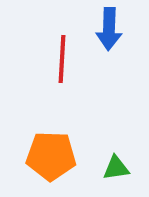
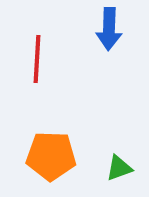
red line: moved 25 px left
green triangle: moved 3 px right; rotated 12 degrees counterclockwise
